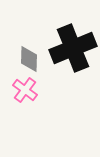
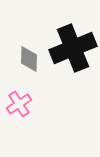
pink cross: moved 6 px left, 14 px down; rotated 20 degrees clockwise
